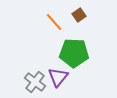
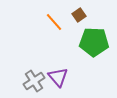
green pentagon: moved 20 px right, 11 px up
purple triangle: rotated 20 degrees counterclockwise
gray cross: moved 1 px left, 1 px up; rotated 20 degrees clockwise
